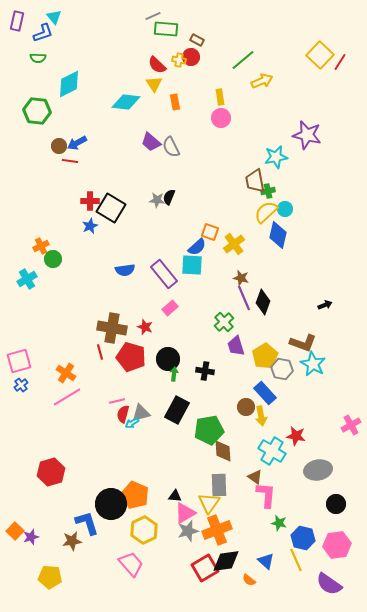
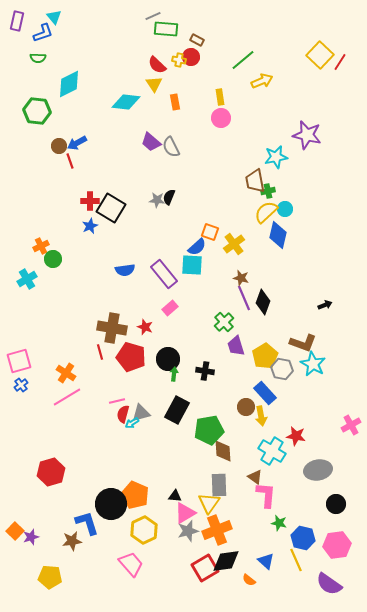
red line at (70, 161): rotated 63 degrees clockwise
